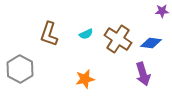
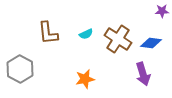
brown L-shape: moved 1 px left, 1 px up; rotated 25 degrees counterclockwise
